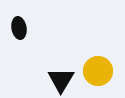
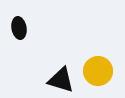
black triangle: rotated 44 degrees counterclockwise
